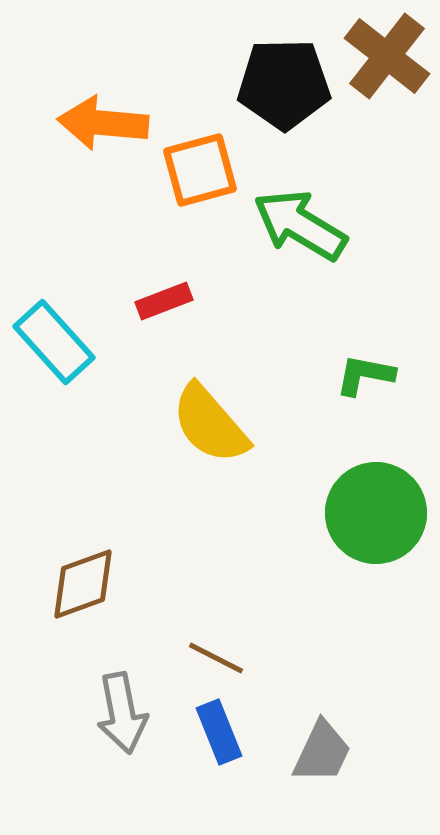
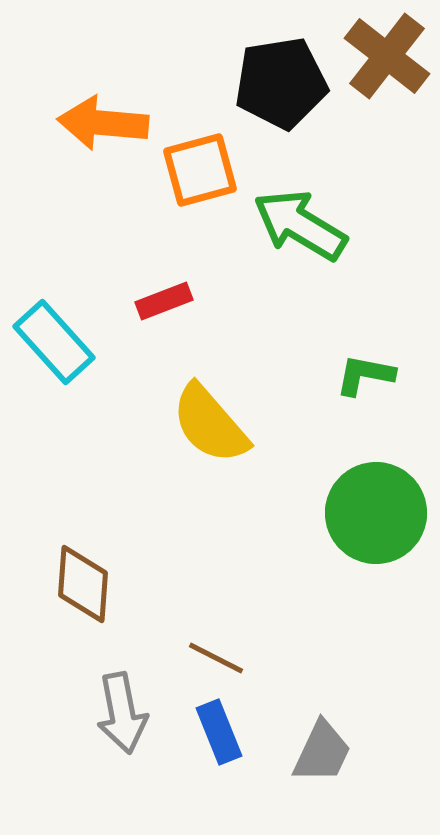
black pentagon: moved 3 px left, 1 px up; rotated 8 degrees counterclockwise
brown diamond: rotated 66 degrees counterclockwise
